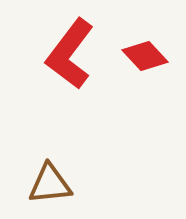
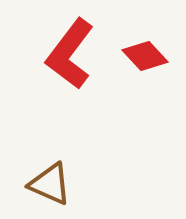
brown triangle: rotated 30 degrees clockwise
